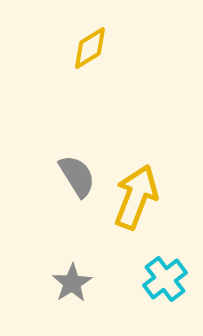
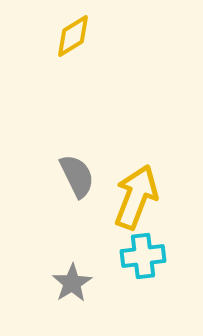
yellow diamond: moved 17 px left, 12 px up
gray semicircle: rotated 6 degrees clockwise
cyan cross: moved 22 px left, 23 px up; rotated 30 degrees clockwise
